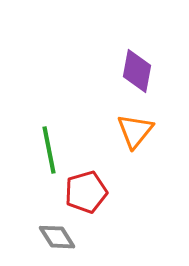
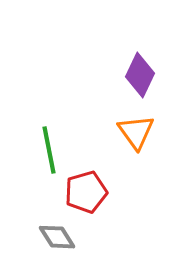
purple diamond: moved 3 px right, 4 px down; rotated 15 degrees clockwise
orange triangle: moved 1 px right, 1 px down; rotated 15 degrees counterclockwise
